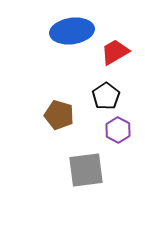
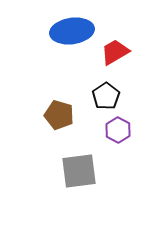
gray square: moved 7 px left, 1 px down
